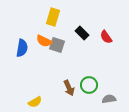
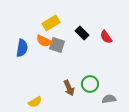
yellow rectangle: moved 2 px left, 6 px down; rotated 42 degrees clockwise
green circle: moved 1 px right, 1 px up
